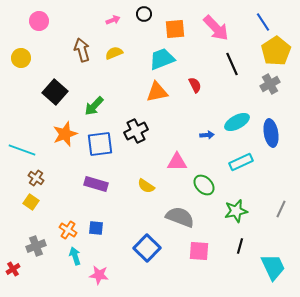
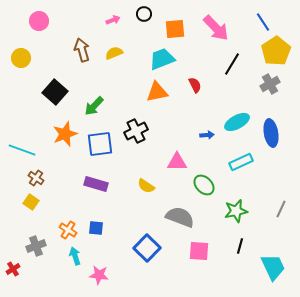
black line at (232, 64): rotated 55 degrees clockwise
